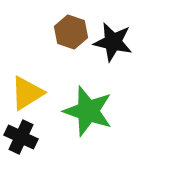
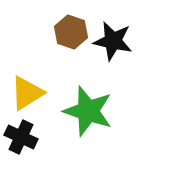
black star: moved 1 px up
